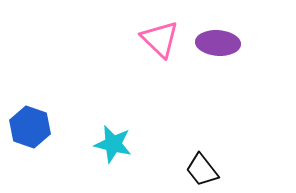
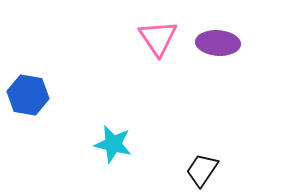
pink triangle: moved 2 px left, 1 px up; rotated 12 degrees clockwise
blue hexagon: moved 2 px left, 32 px up; rotated 9 degrees counterclockwise
black trapezoid: rotated 72 degrees clockwise
